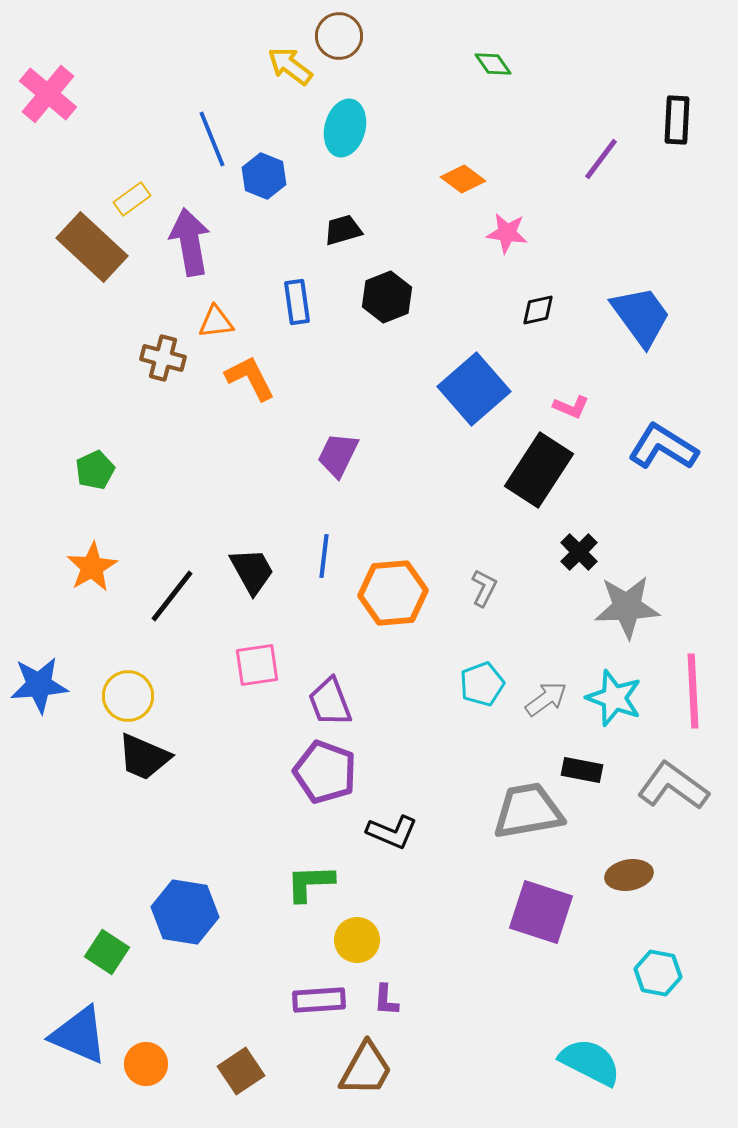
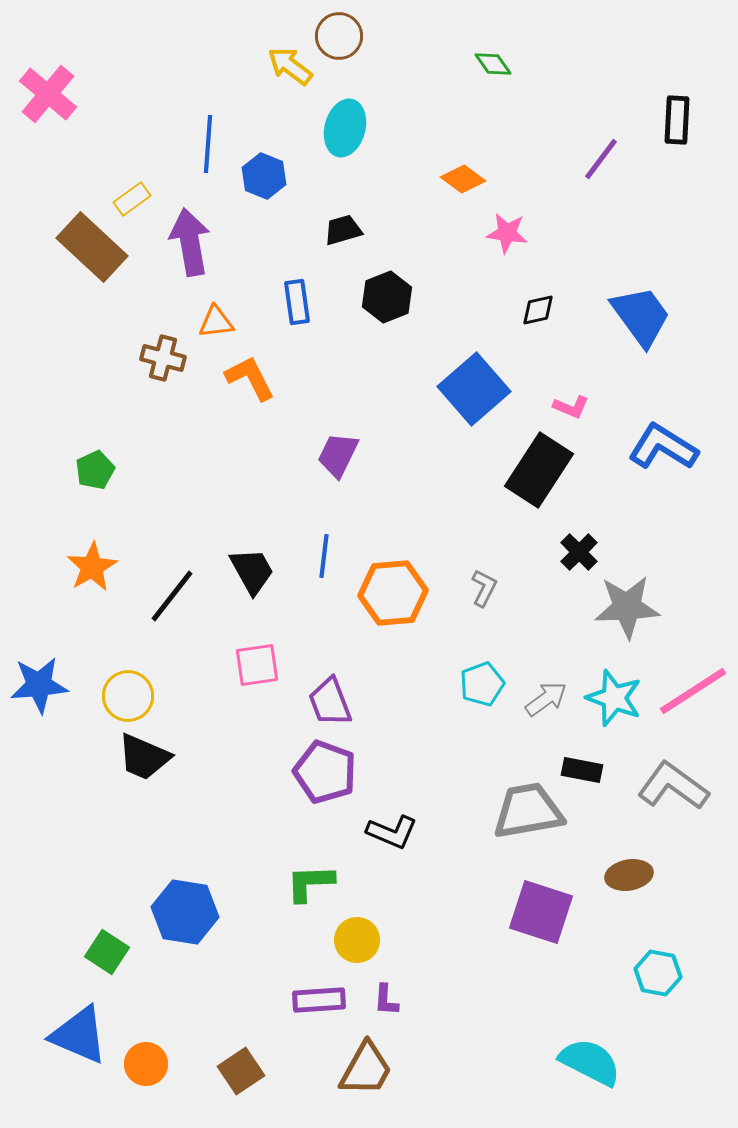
blue line at (212, 139): moved 4 px left, 5 px down; rotated 26 degrees clockwise
pink line at (693, 691): rotated 60 degrees clockwise
